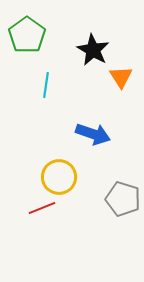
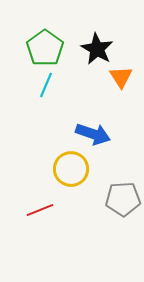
green pentagon: moved 18 px right, 13 px down
black star: moved 4 px right, 1 px up
cyan line: rotated 15 degrees clockwise
yellow circle: moved 12 px right, 8 px up
gray pentagon: rotated 20 degrees counterclockwise
red line: moved 2 px left, 2 px down
